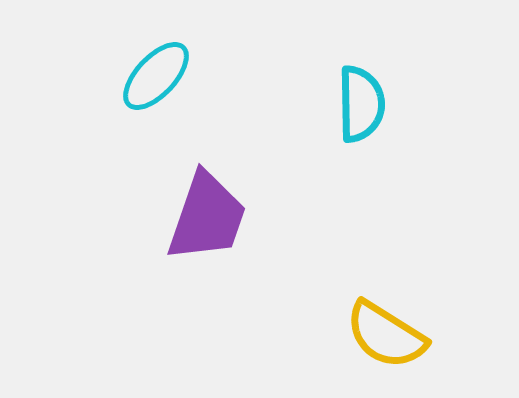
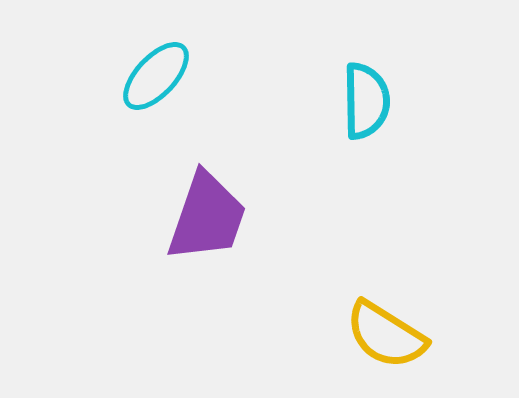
cyan semicircle: moved 5 px right, 3 px up
